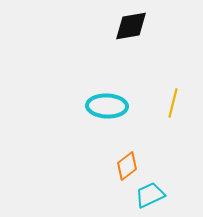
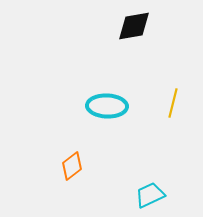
black diamond: moved 3 px right
orange diamond: moved 55 px left
